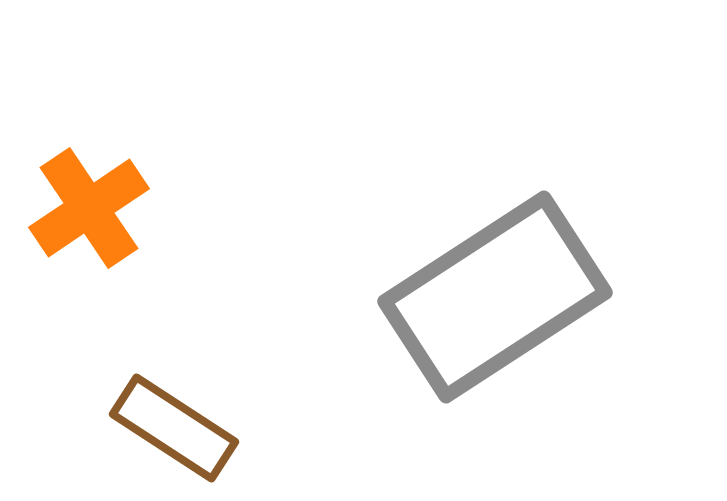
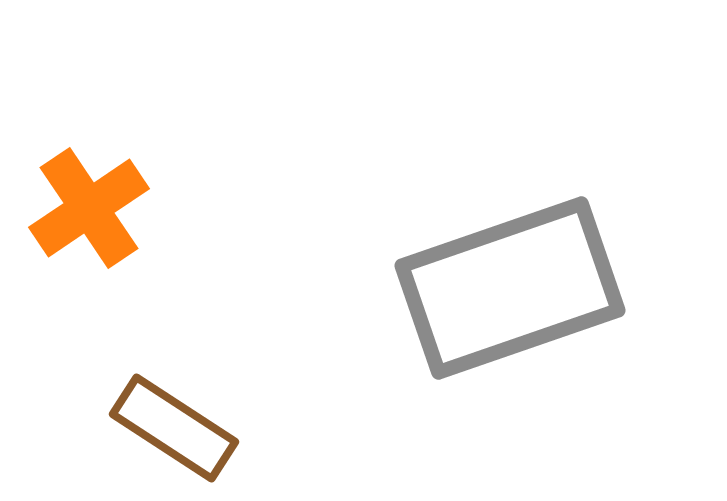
gray rectangle: moved 15 px right, 9 px up; rotated 14 degrees clockwise
